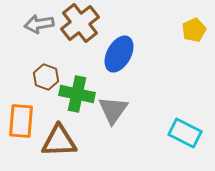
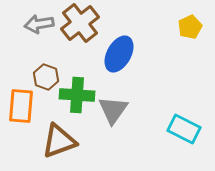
yellow pentagon: moved 4 px left, 3 px up
green cross: moved 1 px down; rotated 8 degrees counterclockwise
orange rectangle: moved 15 px up
cyan rectangle: moved 1 px left, 4 px up
brown triangle: rotated 18 degrees counterclockwise
